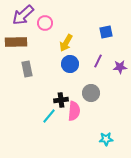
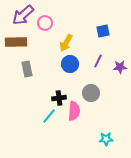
blue square: moved 3 px left, 1 px up
black cross: moved 2 px left, 2 px up
